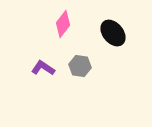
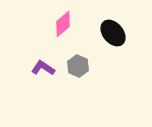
pink diamond: rotated 12 degrees clockwise
gray hexagon: moved 2 px left; rotated 15 degrees clockwise
